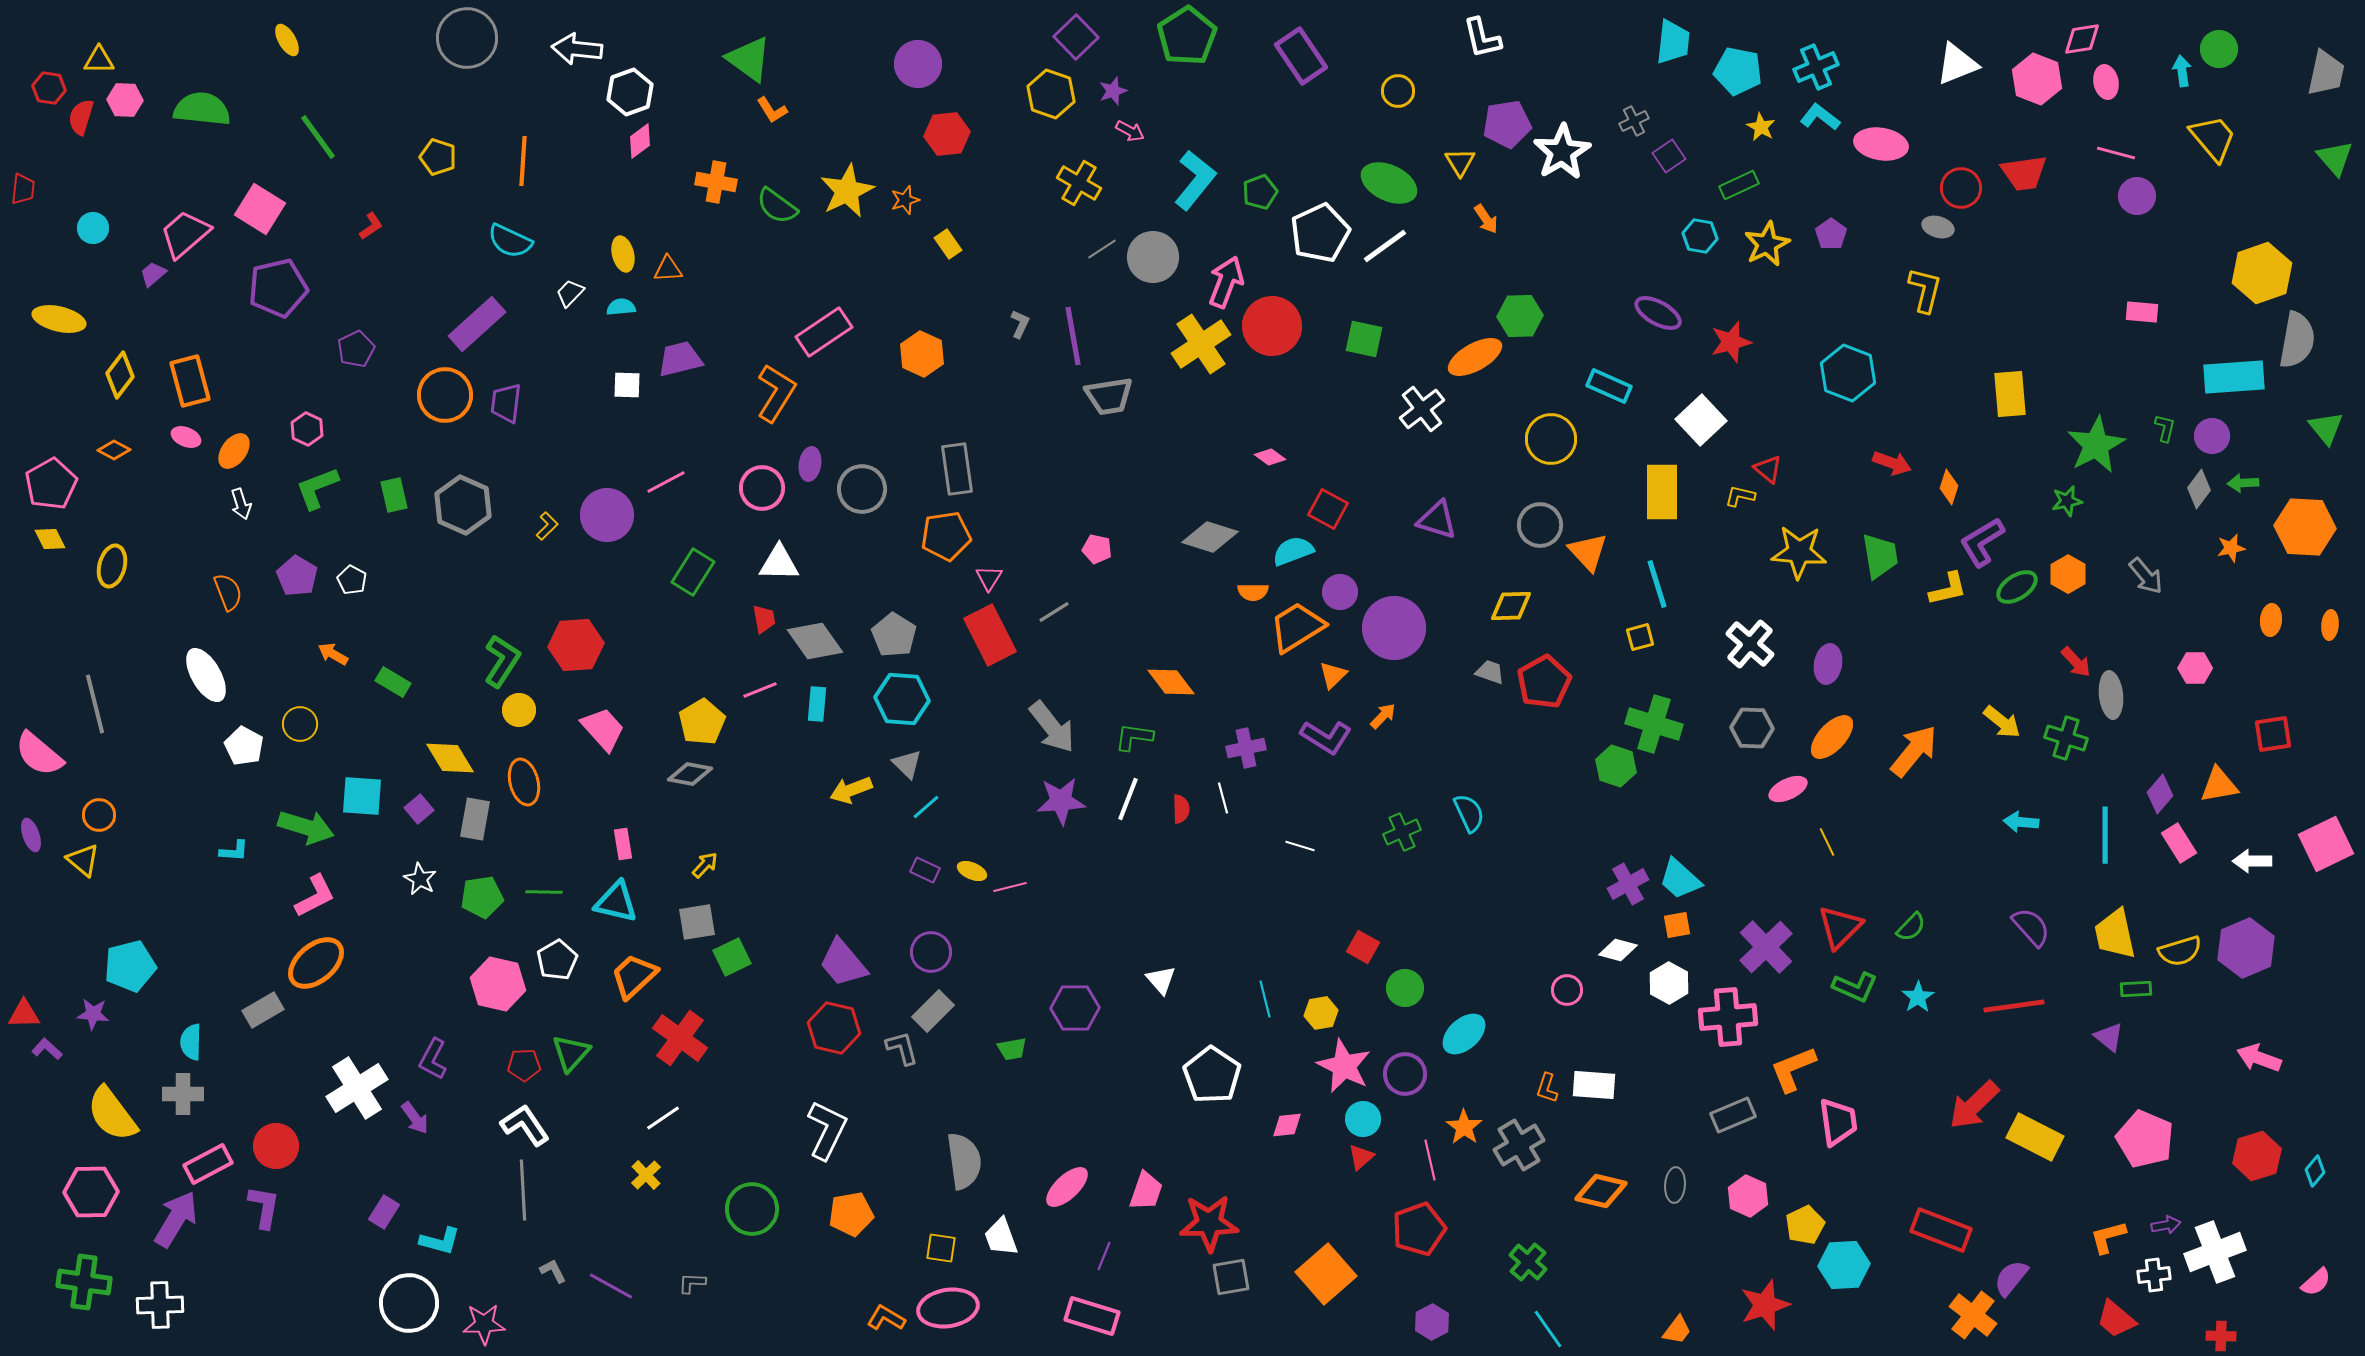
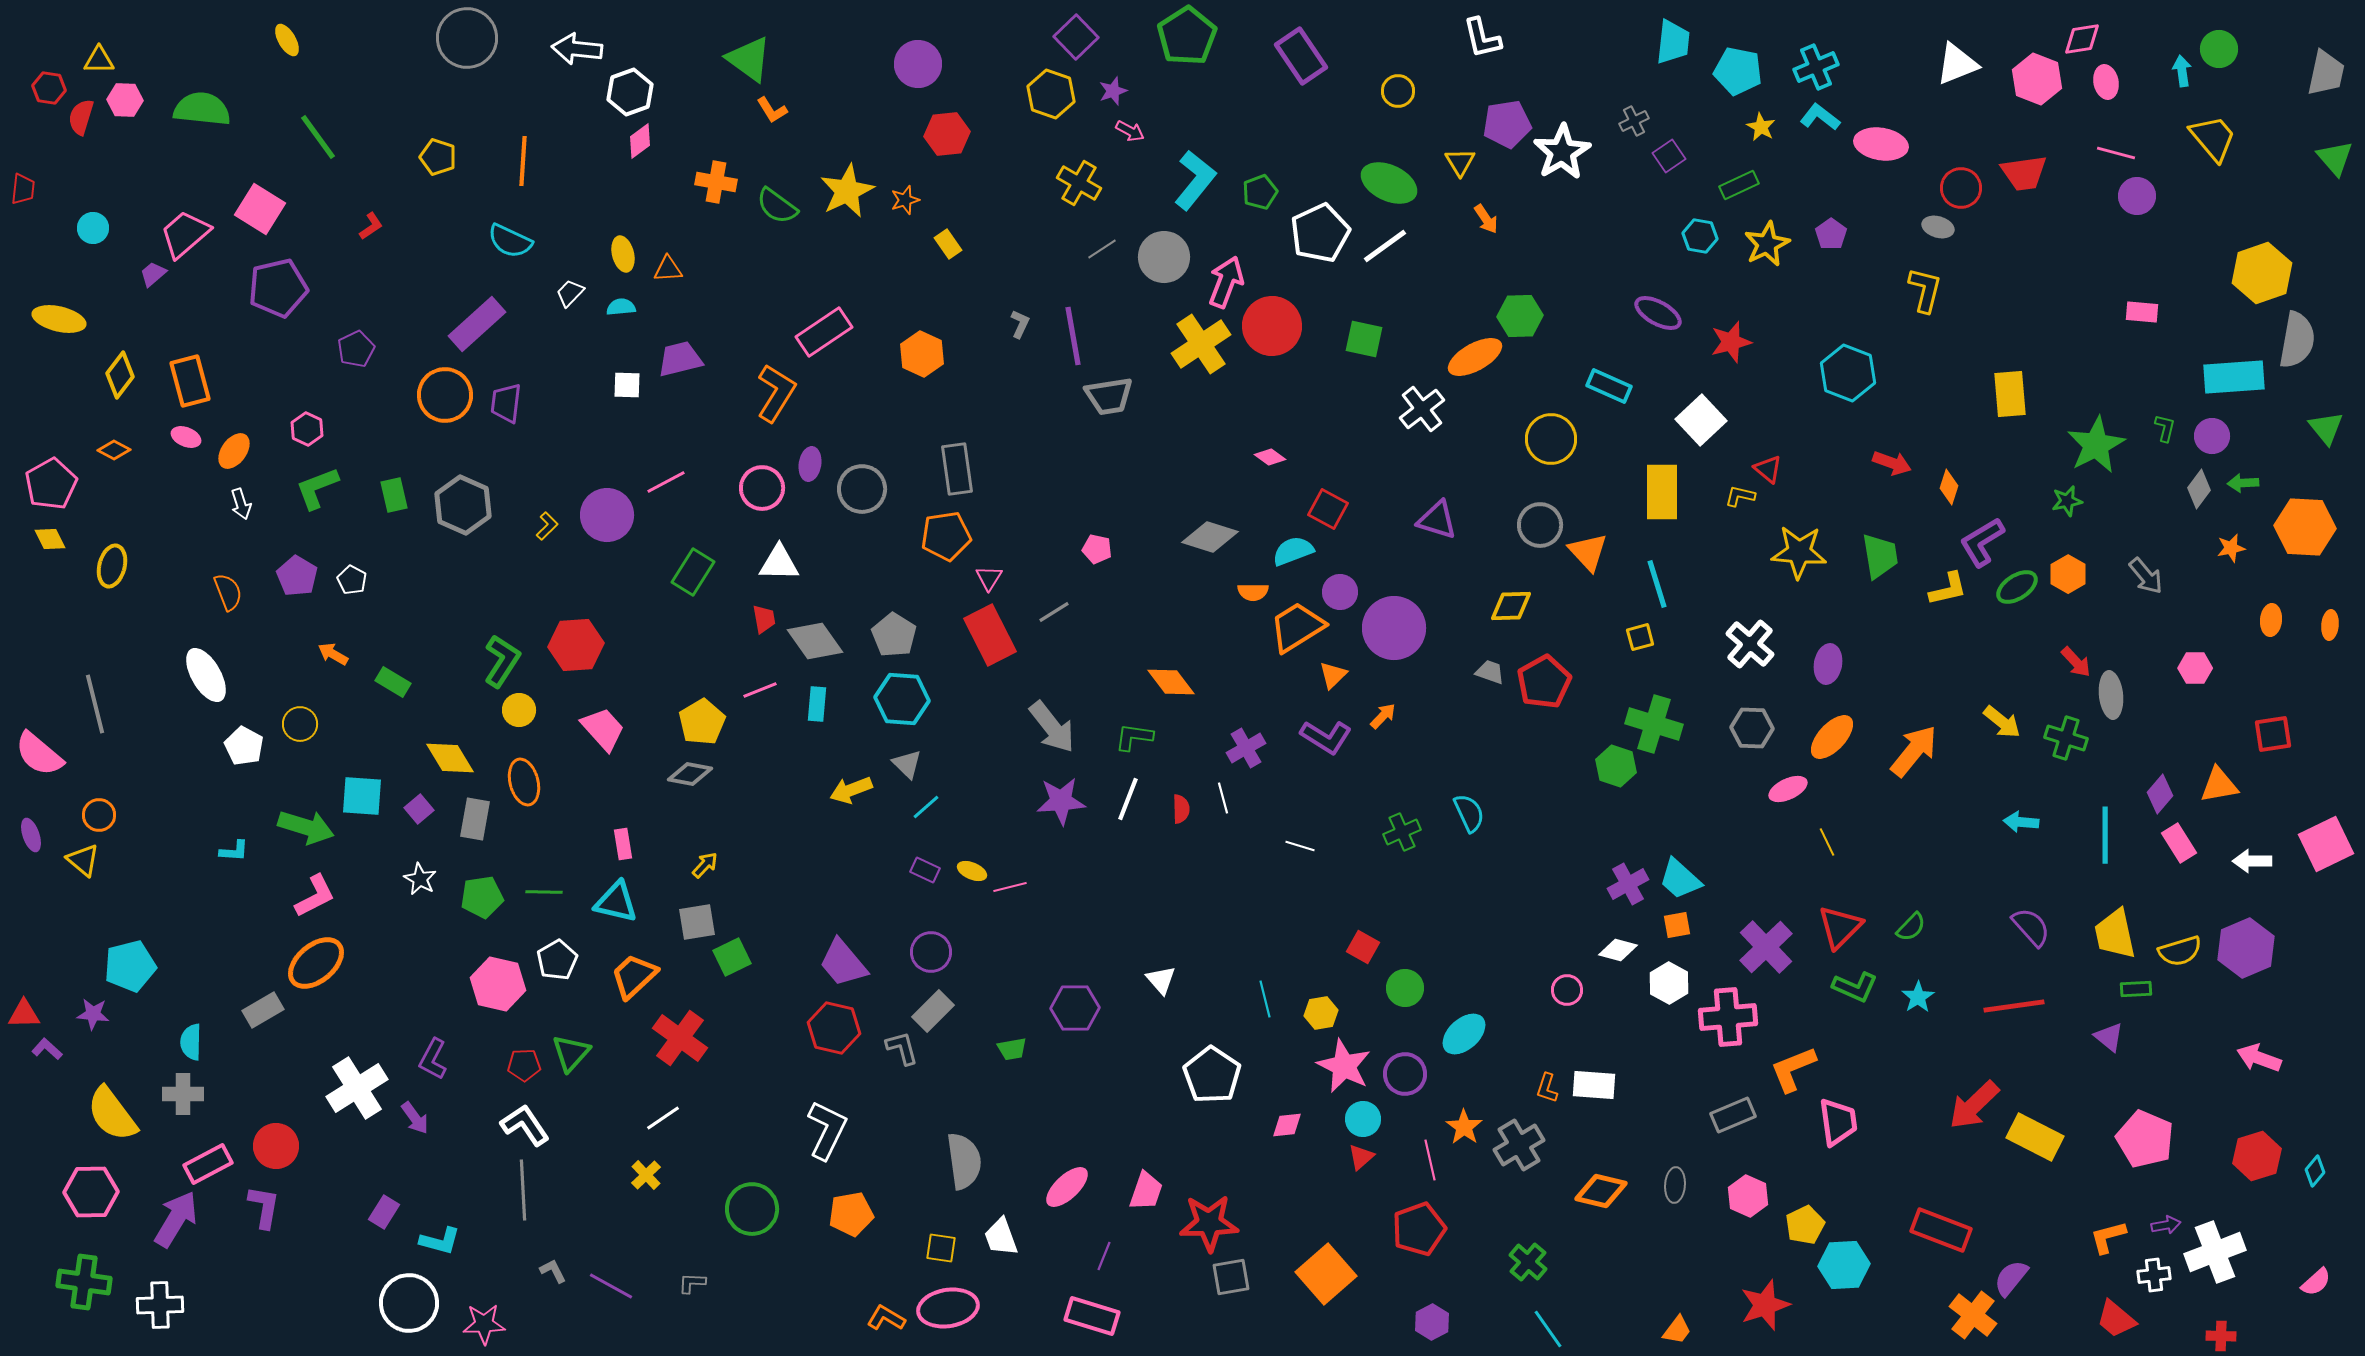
gray circle at (1153, 257): moved 11 px right
purple cross at (1246, 748): rotated 18 degrees counterclockwise
